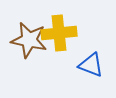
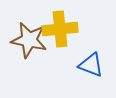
yellow cross: moved 1 px right, 4 px up
